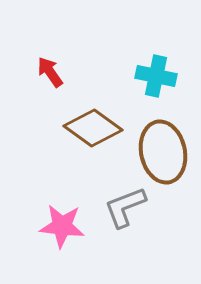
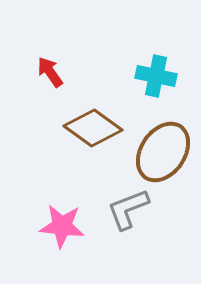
brown ellipse: rotated 46 degrees clockwise
gray L-shape: moved 3 px right, 2 px down
